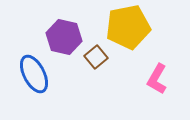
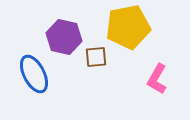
brown square: rotated 35 degrees clockwise
